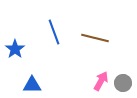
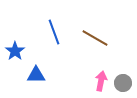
brown line: rotated 16 degrees clockwise
blue star: moved 2 px down
pink arrow: rotated 18 degrees counterclockwise
blue triangle: moved 4 px right, 10 px up
